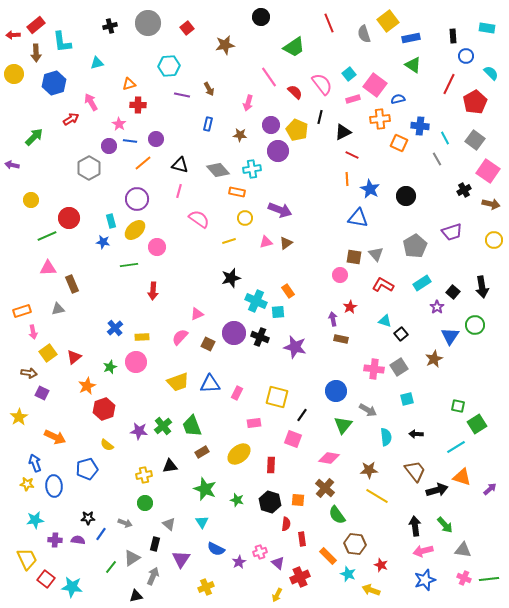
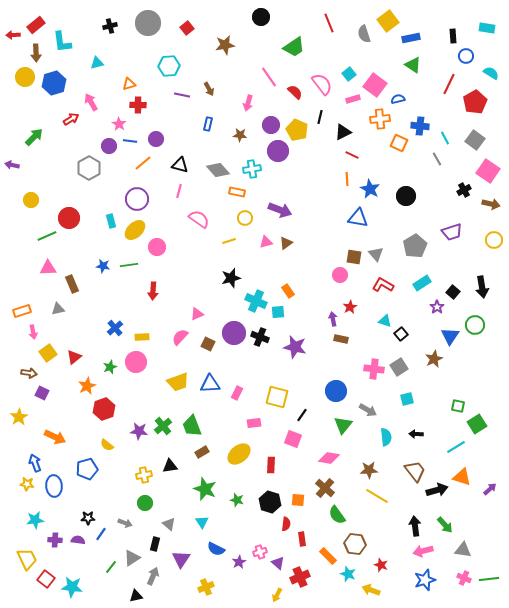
cyan semicircle at (491, 73): rotated 14 degrees counterclockwise
yellow circle at (14, 74): moved 11 px right, 3 px down
blue star at (103, 242): moved 24 px down
